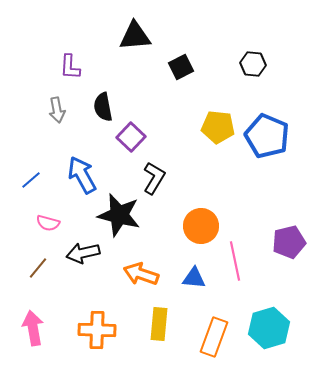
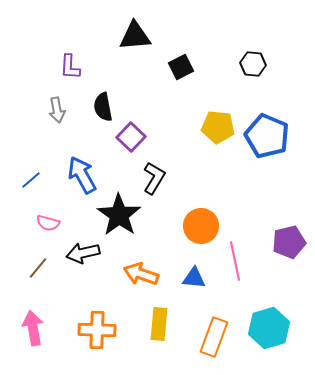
black star: rotated 21 degrees clockwise
